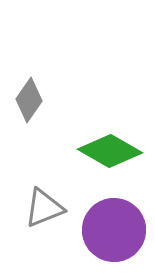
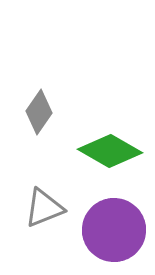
gray diamond: moved 10 px right, 12 px down
